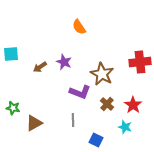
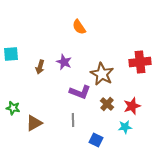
brown arrow: rotated 40 degrees counterclockwise
red star: moved 1 px left, 1 px down; rotated 18 degrees clockwise
cyan star: rotated 24 degrees counterclockwise
